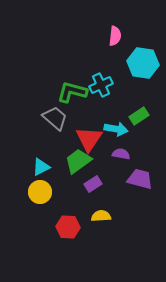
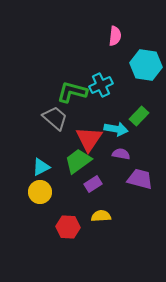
cyan hexagon: moved 3 px right, 2 px down
green rectangle: rotated 12 degrees counterclockwise
